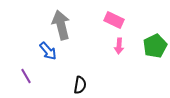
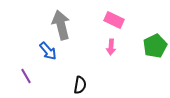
pink arrow: moved 8 px left, 1 px down
